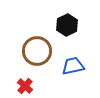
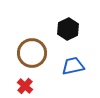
black hexagon: moved 1 px right, 4 px down
brown circle: moved 5 px left, 2 px down
